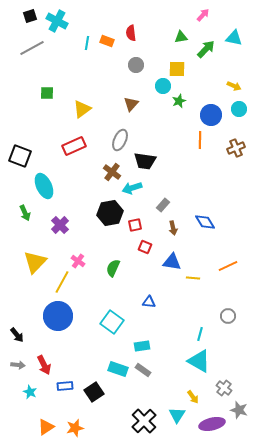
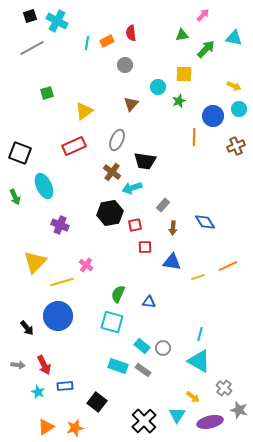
green triangle at (181, 37): moved 1 px right, 2 px up
orange rectangle at (107, 41): rotated 48 degrees counterclockwise
gray circle at (136, 65): moved 11 px left
yellow square at (177, 69): moved 7 px right, 5 px down
cyan circle at (163, 86): moved 5 px left, 1 px down
green square at (47, 93): rotated 16 degrees counterclockwise
yellow triangle at (82, 109): moved 2 px right, 2 px down
blue circle at (211, 115): moved 2 px right, 1 px down
gray ellipse at (120, 140): moved 3 px left
orange line at (200, 140): moved 6 px left, 3 px up
brown cross at (236, 148): moved 2 px up
black square at (20, 156): moved 3 px up
green arrow at (25, 213): moved 10 px left, 16 px up
purple cross at (60, 225): rotated 24 degrees counterclockwise
brown arrow at (173, 228): rotated 16 degrees clockwise
red square at (145, 247): rotated 24 degrees counterclockwise
pink cross at (78, 261): moved 8 px right, 4 px down
green semicircle at (113, 268): moved 5 px right, 26 px down
yellow line at (193, 278): moved 5 px right, 1 px up; rotated 24 degrees counterclockwise
yellow line at (62, 282): rotated 45 degrees clockwise
gray circle at (228, 316): moved 65 px left, 32 px down
cyan square at (112, 322): rotated 20 degrees counterclockwise
black arrow at (17, 335): moved 10 px right, 7 px up
cyan rectangle at (142, 346): rotated 49 degrees clockwise
cyan rectangle at (118, 369): moved 3 px up
cyan star at (30, 392): moved 8 px right
black square at (94, 392): moved 3 px right, 10 px down; rotated 18 degrees counterclockwise
yellow arrow at (193, 397): rotated 16 degrees counterclockwise
purple ellipse at (212, 424): moved 2 px left, 2 px up
